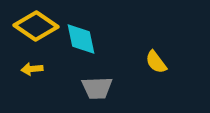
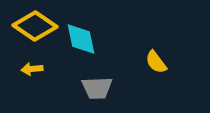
yellow diamond: moved 1 px left
